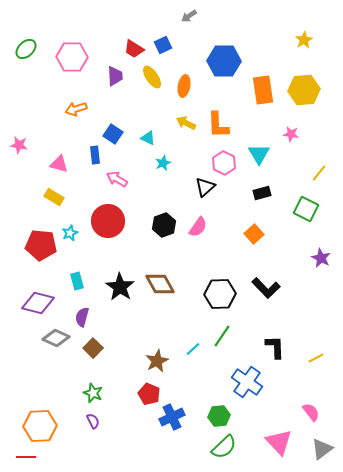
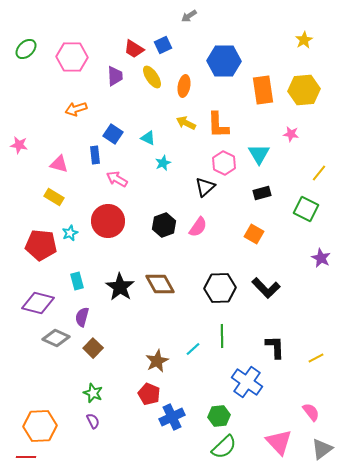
orange square at (254, 234): rotated 18 degrees counterclockwise
black hexagon at (220, 294): moved 6 px up
green line at (222, 336): rotated 35 degrees counterclockwise
